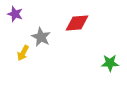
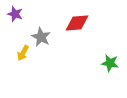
green star: rotated 12 degrees clockwise
